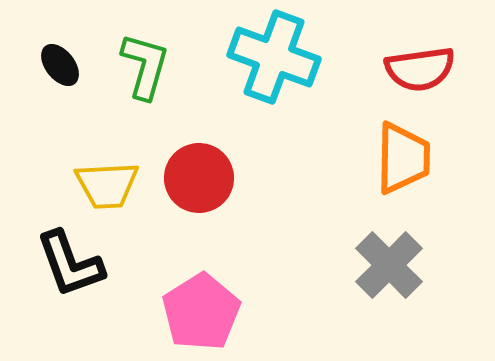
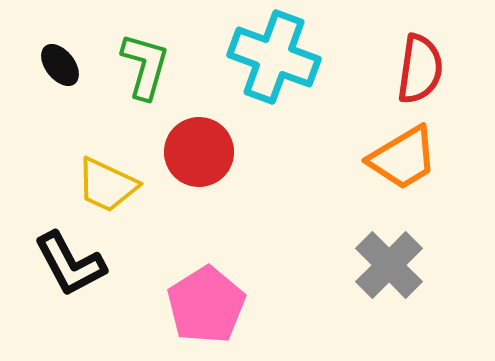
red semicircle: rotated 74 degrees counterclockwise
orange trapezoid: rotated 58 degrees clockwise
red circle: moved 26 px up
yellow trapezoid: rotated 28 degrees clockwise
black L-shape: rotated 8 degrees counterclockwise
pink pentagon: moved 5 px right, 7 px up
